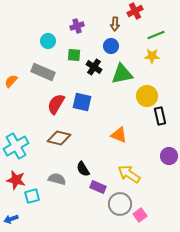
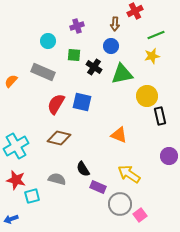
yellow star: rotated 14 degrees counterclockwise
